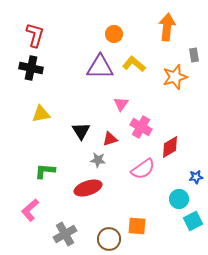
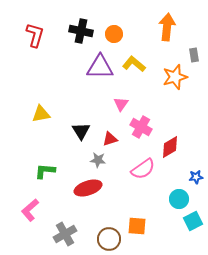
black cross: moved 50 px right, 37 px up
